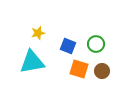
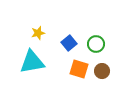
blue square: moved 1 px right, 3 px up; rotated 28 degrees clockwise
